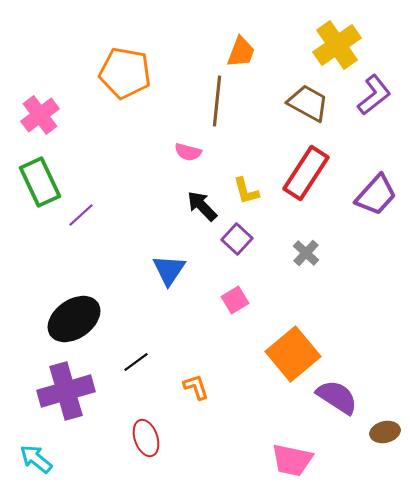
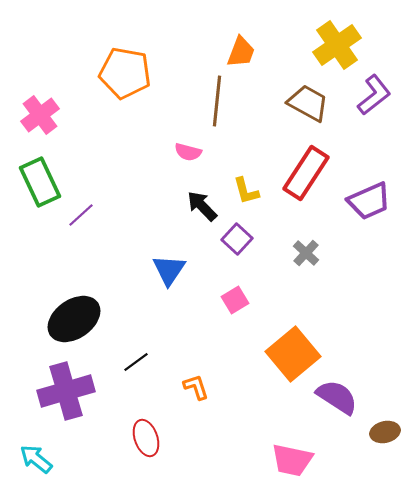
purple trapezoid: moved 7 px left, 6 px down; rotated 24 degrees clockwise
